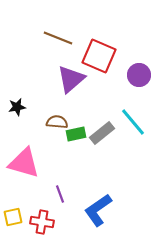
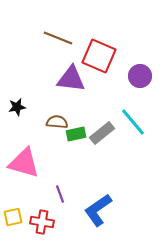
purple circle: moved 1 px right, 1 px down
purple triangle: rotated 48 degrees clockwise
